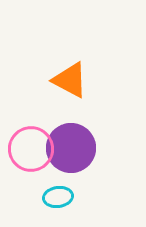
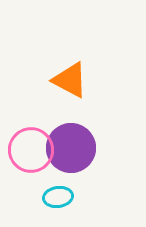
pink circle: moved 1 px down
